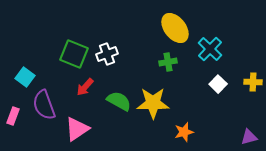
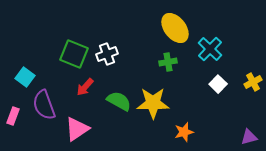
yellow cross: rotated 30 degrees counterclockwise
